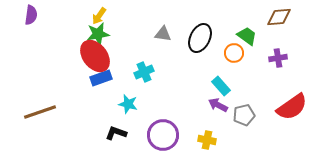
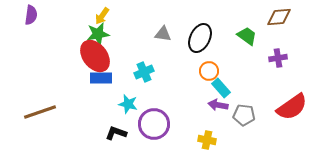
yellow arrow: moved 3 px right
orange circle: moved 25 px left, 18 px down
blue rectangle: rotated 20 degrees clockwise
cyan rectangle: moved 2 px down
purple arrow: rotated 18 degrees counterclockwise
gray pentagon: rotated 20 degrees clockwise
purple circle: moved 9 px left, 11 px up
